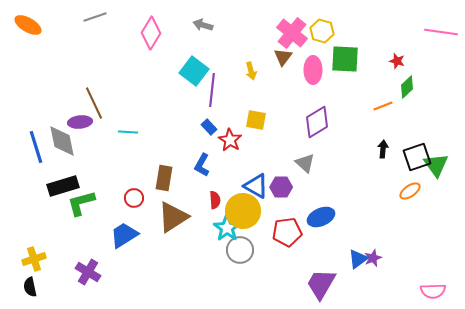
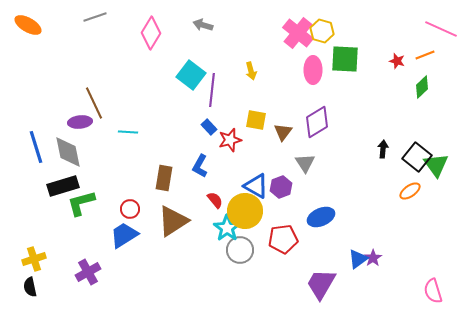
pink line at (441, 32): moved 3 px up; rotated 16 degrees clockwise
pink cross at (292, 33): moved 6 px right
brown triangle at (283, 57): moved 75 px down
cyan square at (194, 71): moved 3 px left, 4 px down
green diamond at (407, 87): moved 15 px right
orange line at (383, 106): moved 42 px right, 51 px up
red star at (230, 140): rotated 25 degrees clockwise
gray diamond at (62, 141): moved 6 px right, 11 px down
black square at (417, 157): rotated 32 degrees counterclockwise
gray triangle at (305, 163): rotated 15 degrees clockwise
blue L-shape at (202, 165): moved 2 px left, 1 px down
purple hexagon at (281, 187): rotated 20 degrees counterclockwise
red circle at (134, 198): moved 4 px left, 11 px down
red semicircle at (215, 200): rotated 36 degrees counterclockwise
yellow circle at (243, 211): moved 2 px right
brown triangle at (173, 217): moved 4 px down
red pentagon at (287, 232): moved 4 px left, 7 px down
purple star at (373, 258): rotated 12 degrees counterclockwise
purple cross at (88, 272): rotated 30 degrees clockwise
pink semicircle at (433, 291): rotated 75 degrees clockwise
